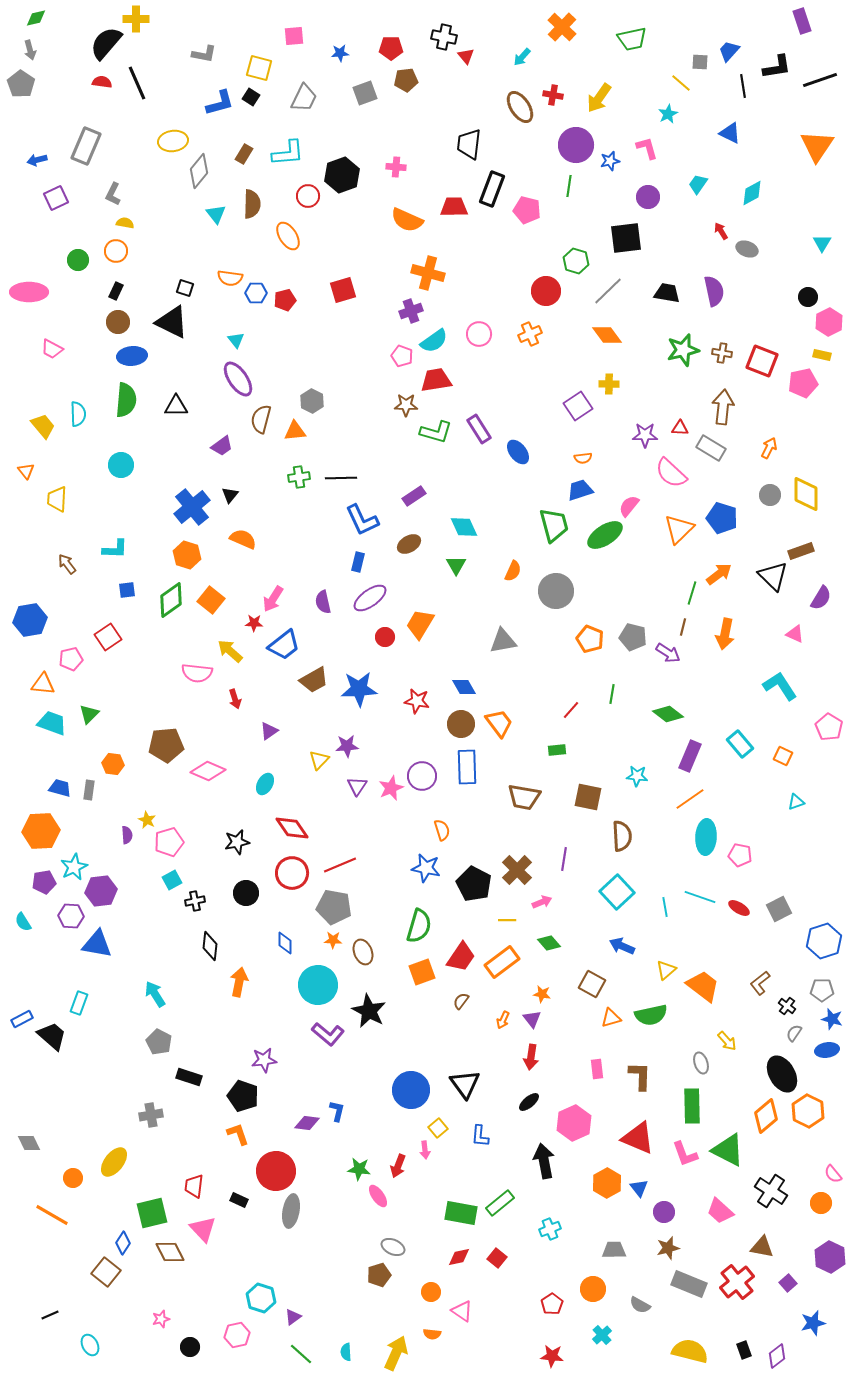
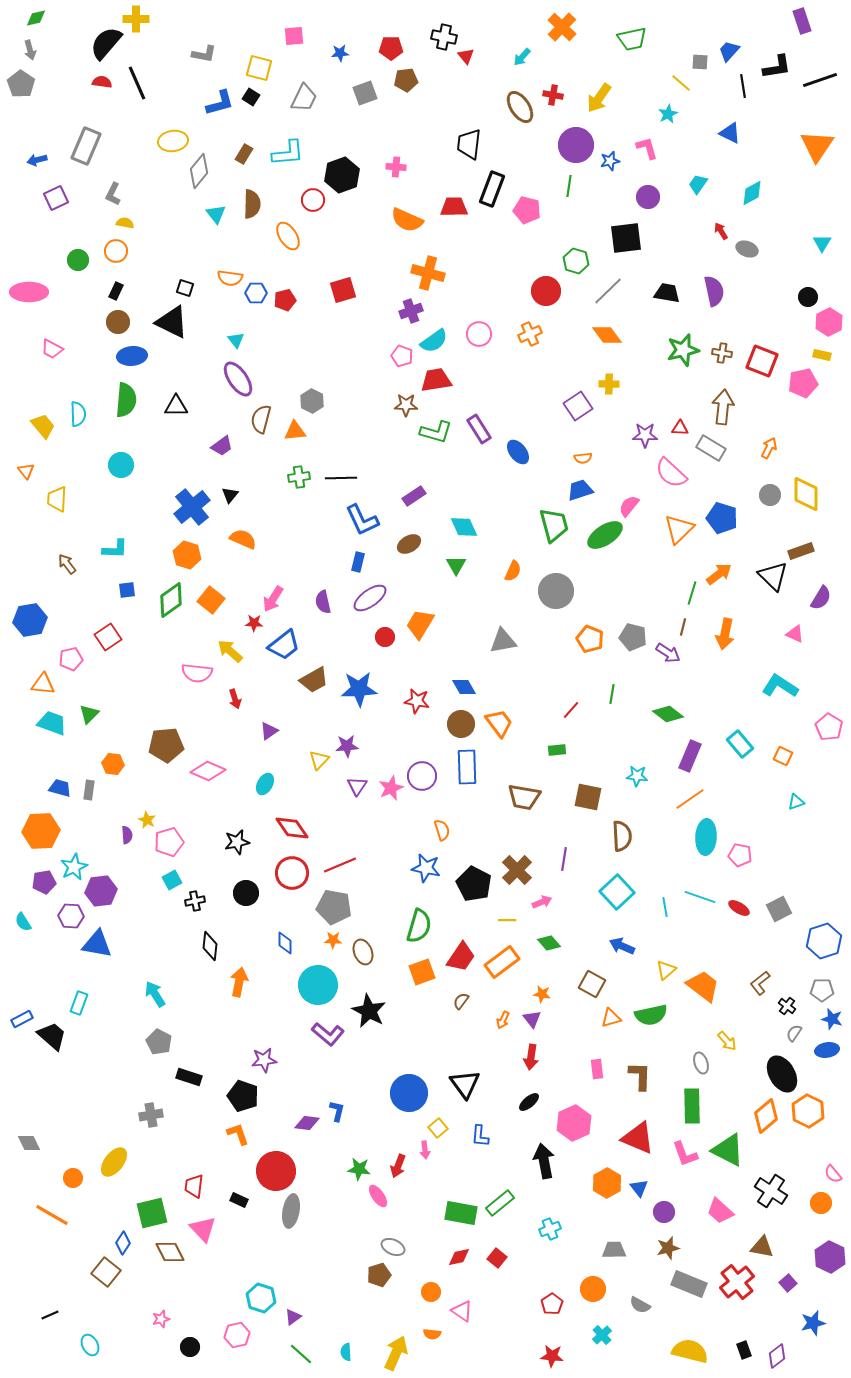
red circle at (308, 196): moved 5 px right, 4 px down
cyan L-shape at (780, 686): rotated 24 degrees counterclockwise
blue circle at (411, 1090): moved 2 px left, 3 px down
